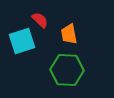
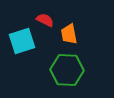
red semicircle: moved 5 px right; rotated 18 degrees counterclockwise
